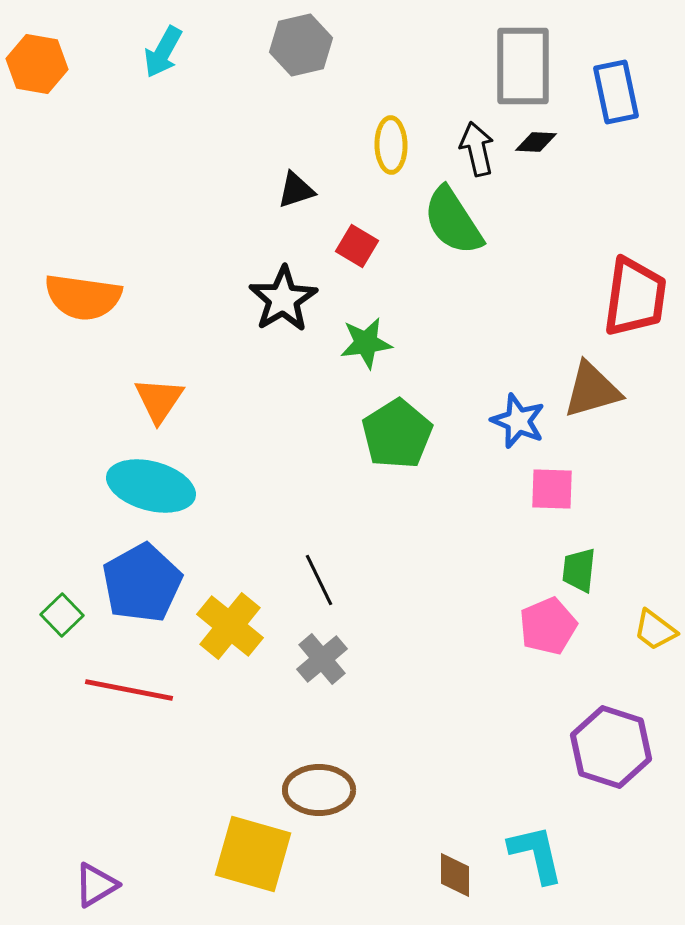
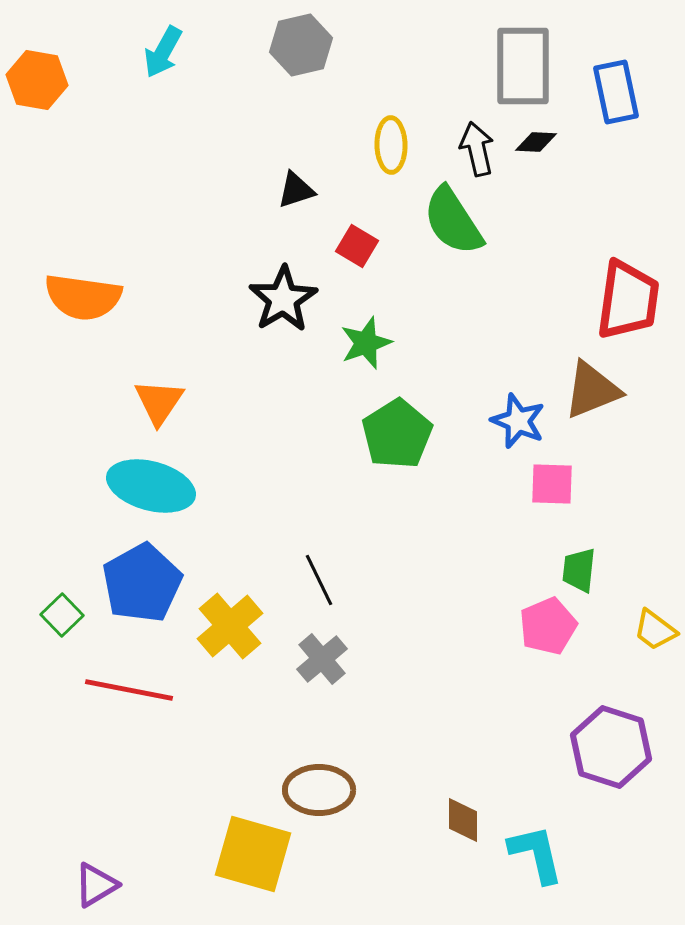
orange hexagon: moved 16 px down
red trapezoid: moved 7 px left, 3 px down
green star: rotated 12 degrees counterclockwise
brown triangle: rotated 6 degrees counterclockwise
orange triangle: moved 2 px down
pink square: moved 5 px up
yellow cross: rotated 10 degrees clockwise
brown diamond: moved 8 px right, 55 px up
